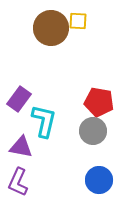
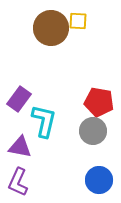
purple triangle: moved 1 px left
